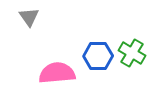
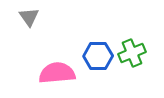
green cross: rotated 36 degrees clockwise
